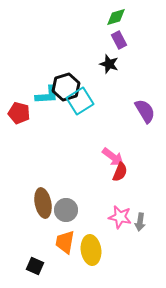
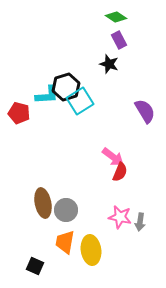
green diamond: rotated 50 degrees clockwise
